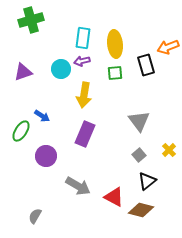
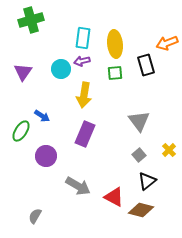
orange arrow: moved 1 px left, 4 px up
purple triangle: rotated 36 degrees counterclockwise
